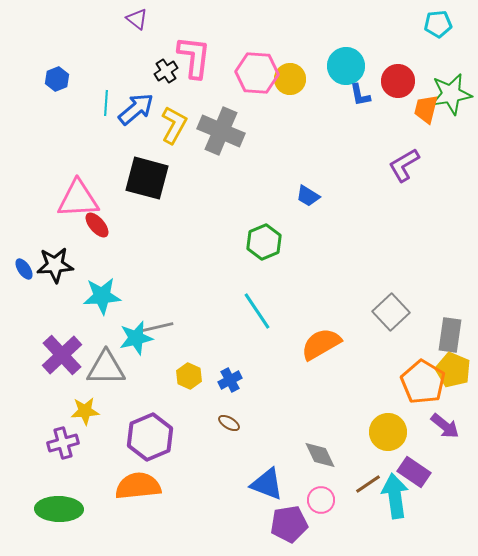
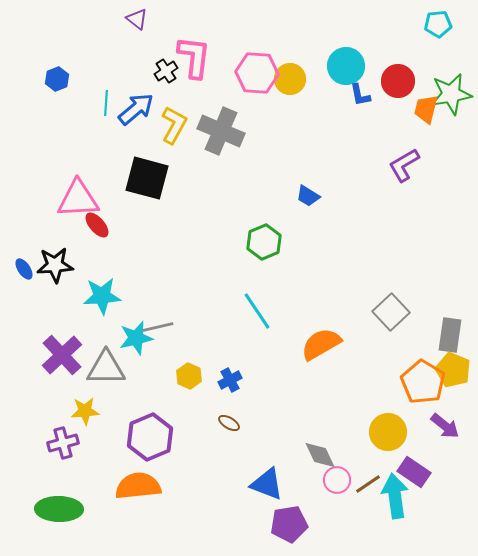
pink circle at (321, 500): moved 16 px right, 20 px up
